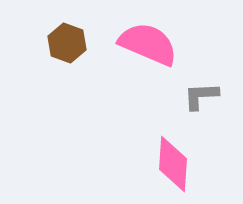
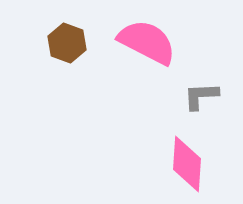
pink semicircle: moved 1 px left, 2 px up; rotated 4 degrees clockwise
pink diamond: moved 14 px right
